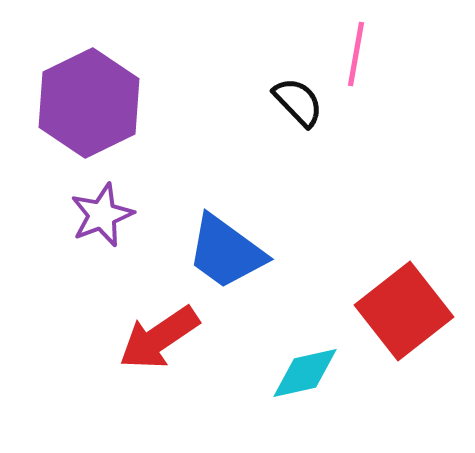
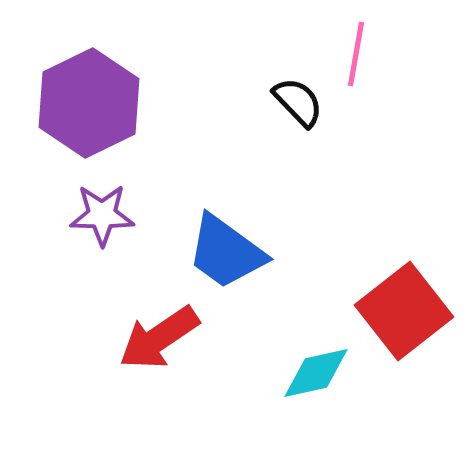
purple star: rotated 22 degrees clockwise
cyan diamond: moved 11 px right
